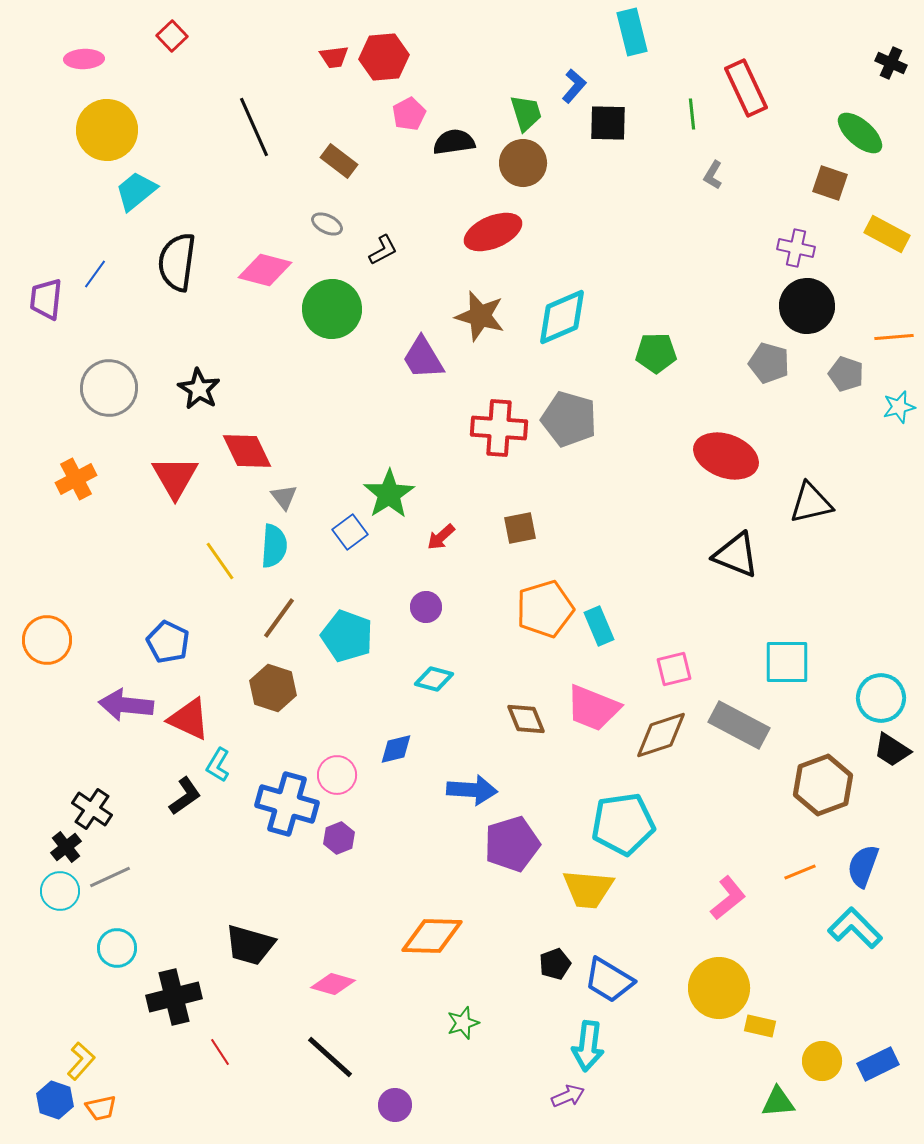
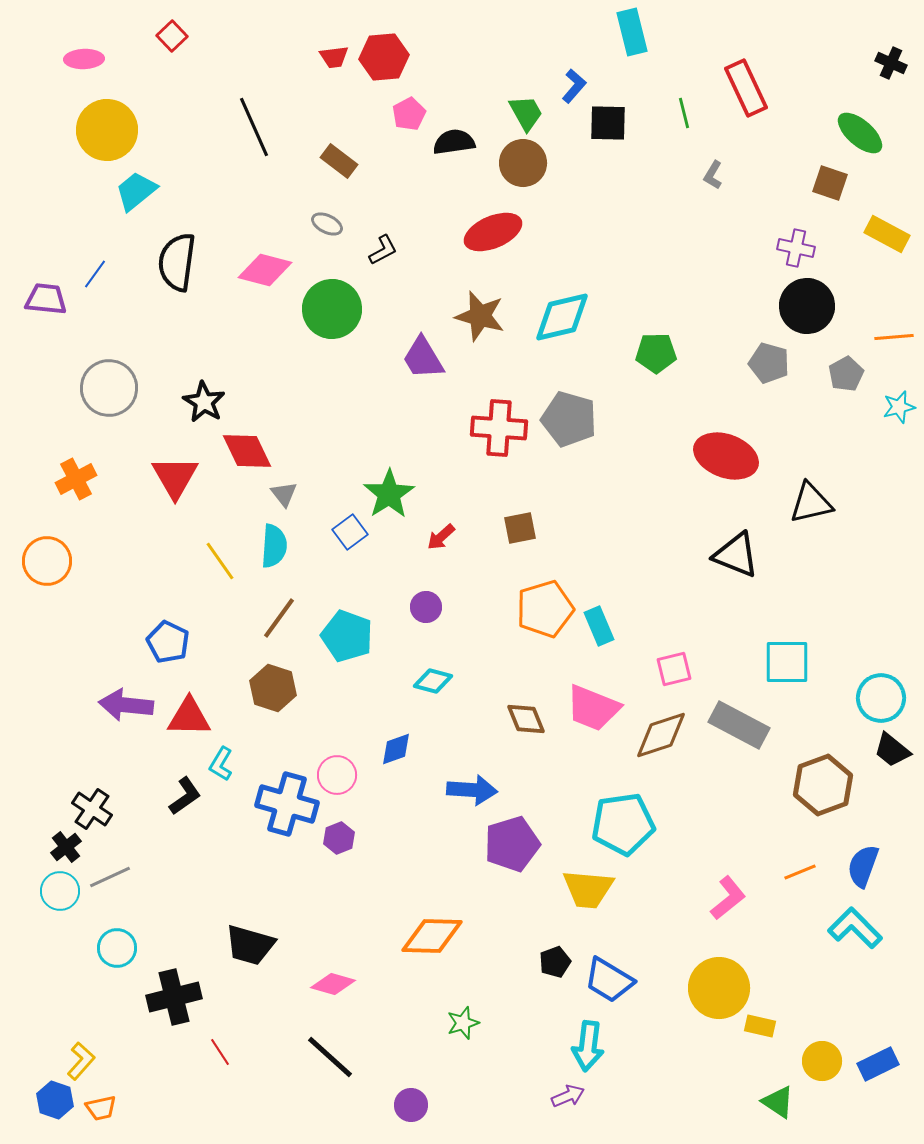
green trapezoid at (526, 113): rotated 12 degrees counterclockwise
green line at (692, 114): moved 8 px left, 1 px up; rotated 8 degrees counterclockwise
purple trapezoid at (46, 299): rotated 90 degrees clockwise
cyan diamond at (562, 317): rotated 10 degrees clockwise
gray pentagon at (846, 374): rotated 24 degrees clockwise
black star at (199, 389): moved 5 px right, 13 px down
gray triangle at (284, 497): moved 3 px up
orange circle at (47, 640): moved 79 px up
cyan diamond at (434, 679): moved 1 px left, 2 px down
red triangle at (189, 719): moved 2 px up; rotated 24 degrees counterclockwise
blue diamond at (396, 749): rotated 6 degrees counterclockwise
black trapezoid at (892, 750): rotated 6 degrees clockwise
cyan L-shape at (218, 765): moved 3 px right, 1 px up
black pentagon at (555, 964): moved 2 px up
green triangle at (778, 1102): rotated 39 degrees clockwise
purple circle at (395, 1105): moved 16 px right
